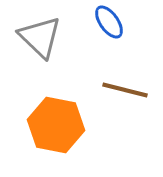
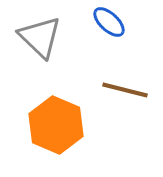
blue ellipse: rotated 12 degrees counterclockwise
orange hexagon: rotated 12 degrees clockwise
